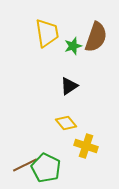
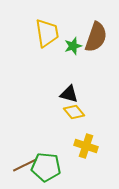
black triangle: moved 8 px down; rotated 48 degrees clockwise
yellow diamond: moved 8 px right, 11 px up
green pentagon: moved 1 px up; rotated 20 degrees counterclockwise
